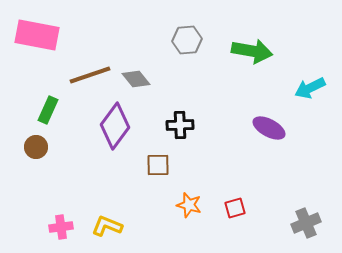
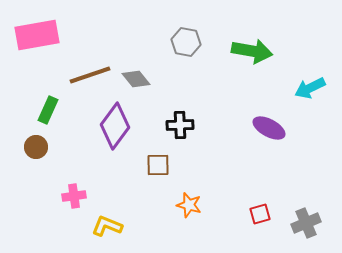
pink rectangle: rotated 21 degrees counterclockwise
gray hexagon: moved 1 px left, 2 px down; rotated 16 degrees clockwise
red square: moved 25 px right, 6 px down
pink cross: moved 13 px right, 31 px up
